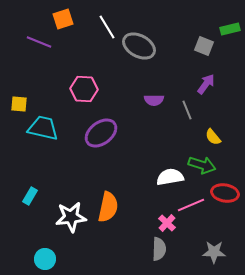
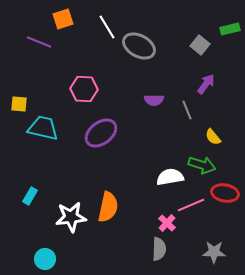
gray square: moved 4 px left, 1 px up; rotated 18 degrees clockwise
